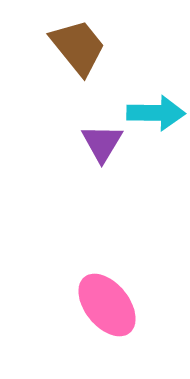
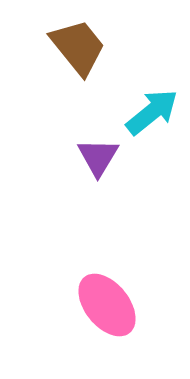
cyan arrow: moved 4 px left, 1 px up; rotated 40 degrees counterclockwise
purple triangle: moved 4 px left, 14 px down
